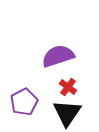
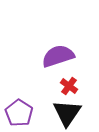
red cross: moved 1 px right, 1 px up
purple pentagon: moved 5 px left, 11 px down; rotated 12 degrees counterclockwise
